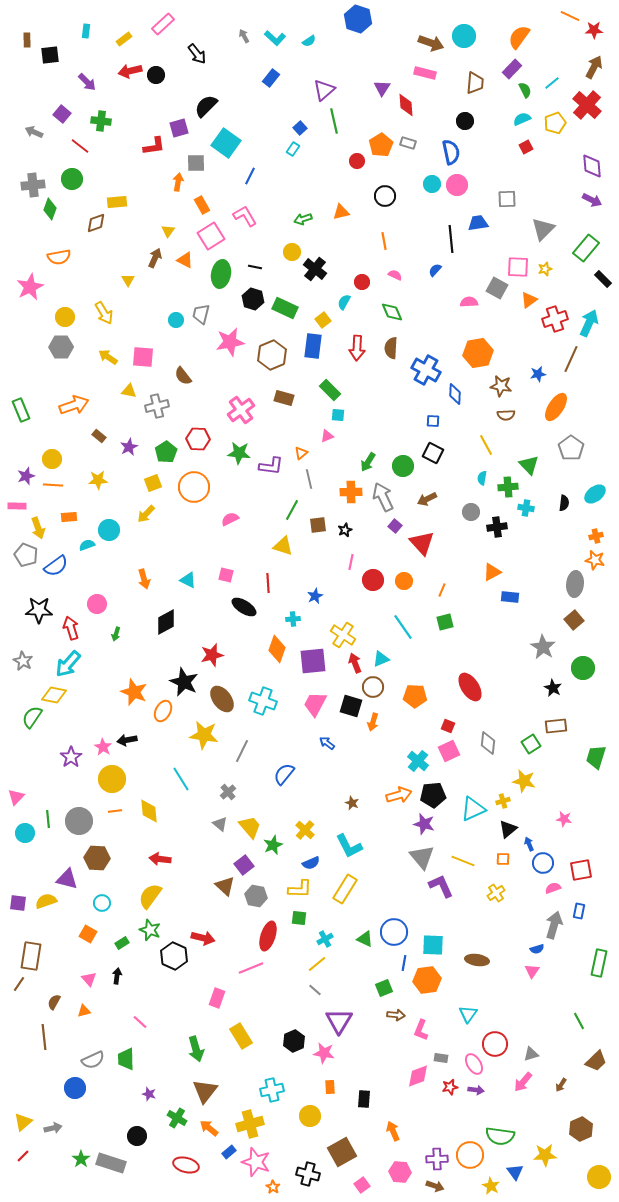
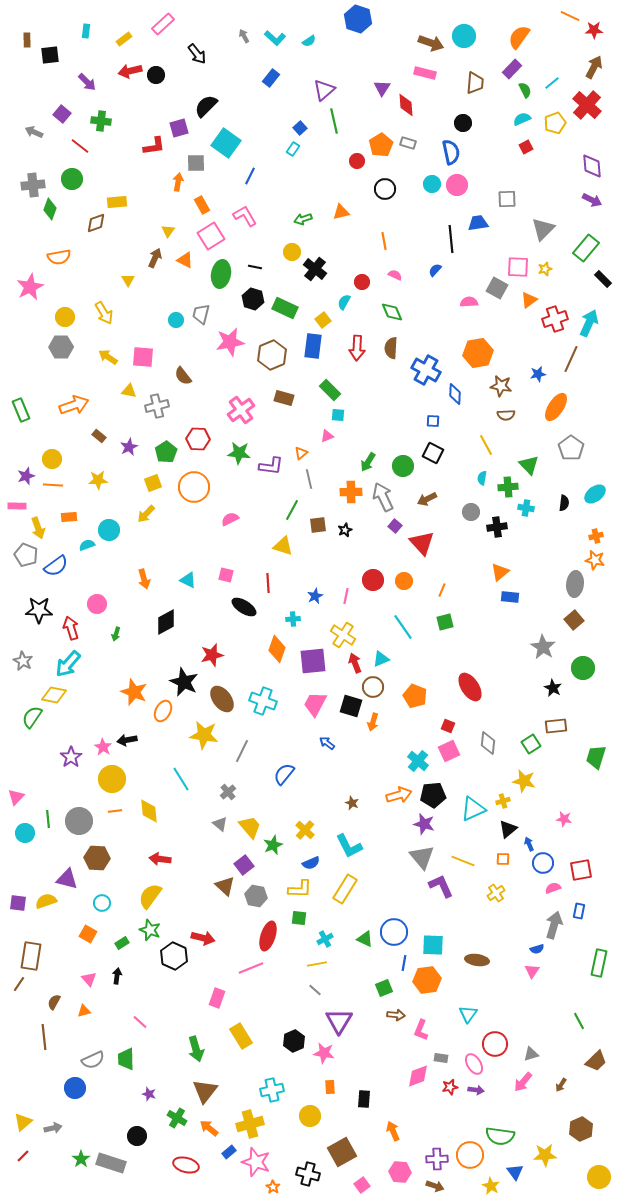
black circle at (465, 121): moved 2 px left, 2 px down
black circle at (385, 196): moved 7 px up
pink line at (351, 562): moved 5 px left, 34 px down
orange triangle at (492, 572): moved 8 px right; rotated 12 degrees counterclockwise
orange pentagon at (415, 696): rotated 20 degrees clockwise
yellow line at (317, 964): rotated 30 degrees clockwise
